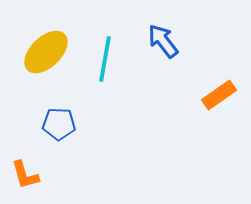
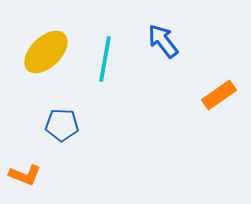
blue pentagon: moved 3 px right, 1 px down
orange L-shape: rotated 52 degrees counterclockwise
